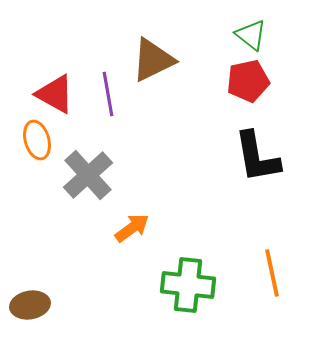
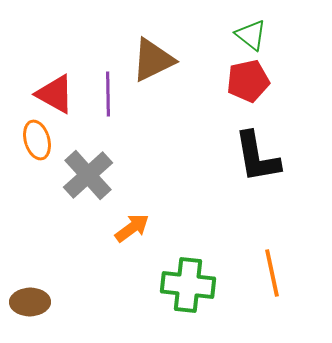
purple line: rotated 9 degrees clockwise
brown ellipse: moved 3 px up; rotated 9 degrees clockwise
